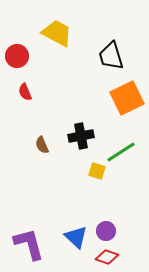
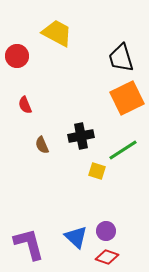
black trapezoid: moved 10 px right, 2 px down
red semicircle: moved 13 px down
green line: moved 2 px right, 2 px up
